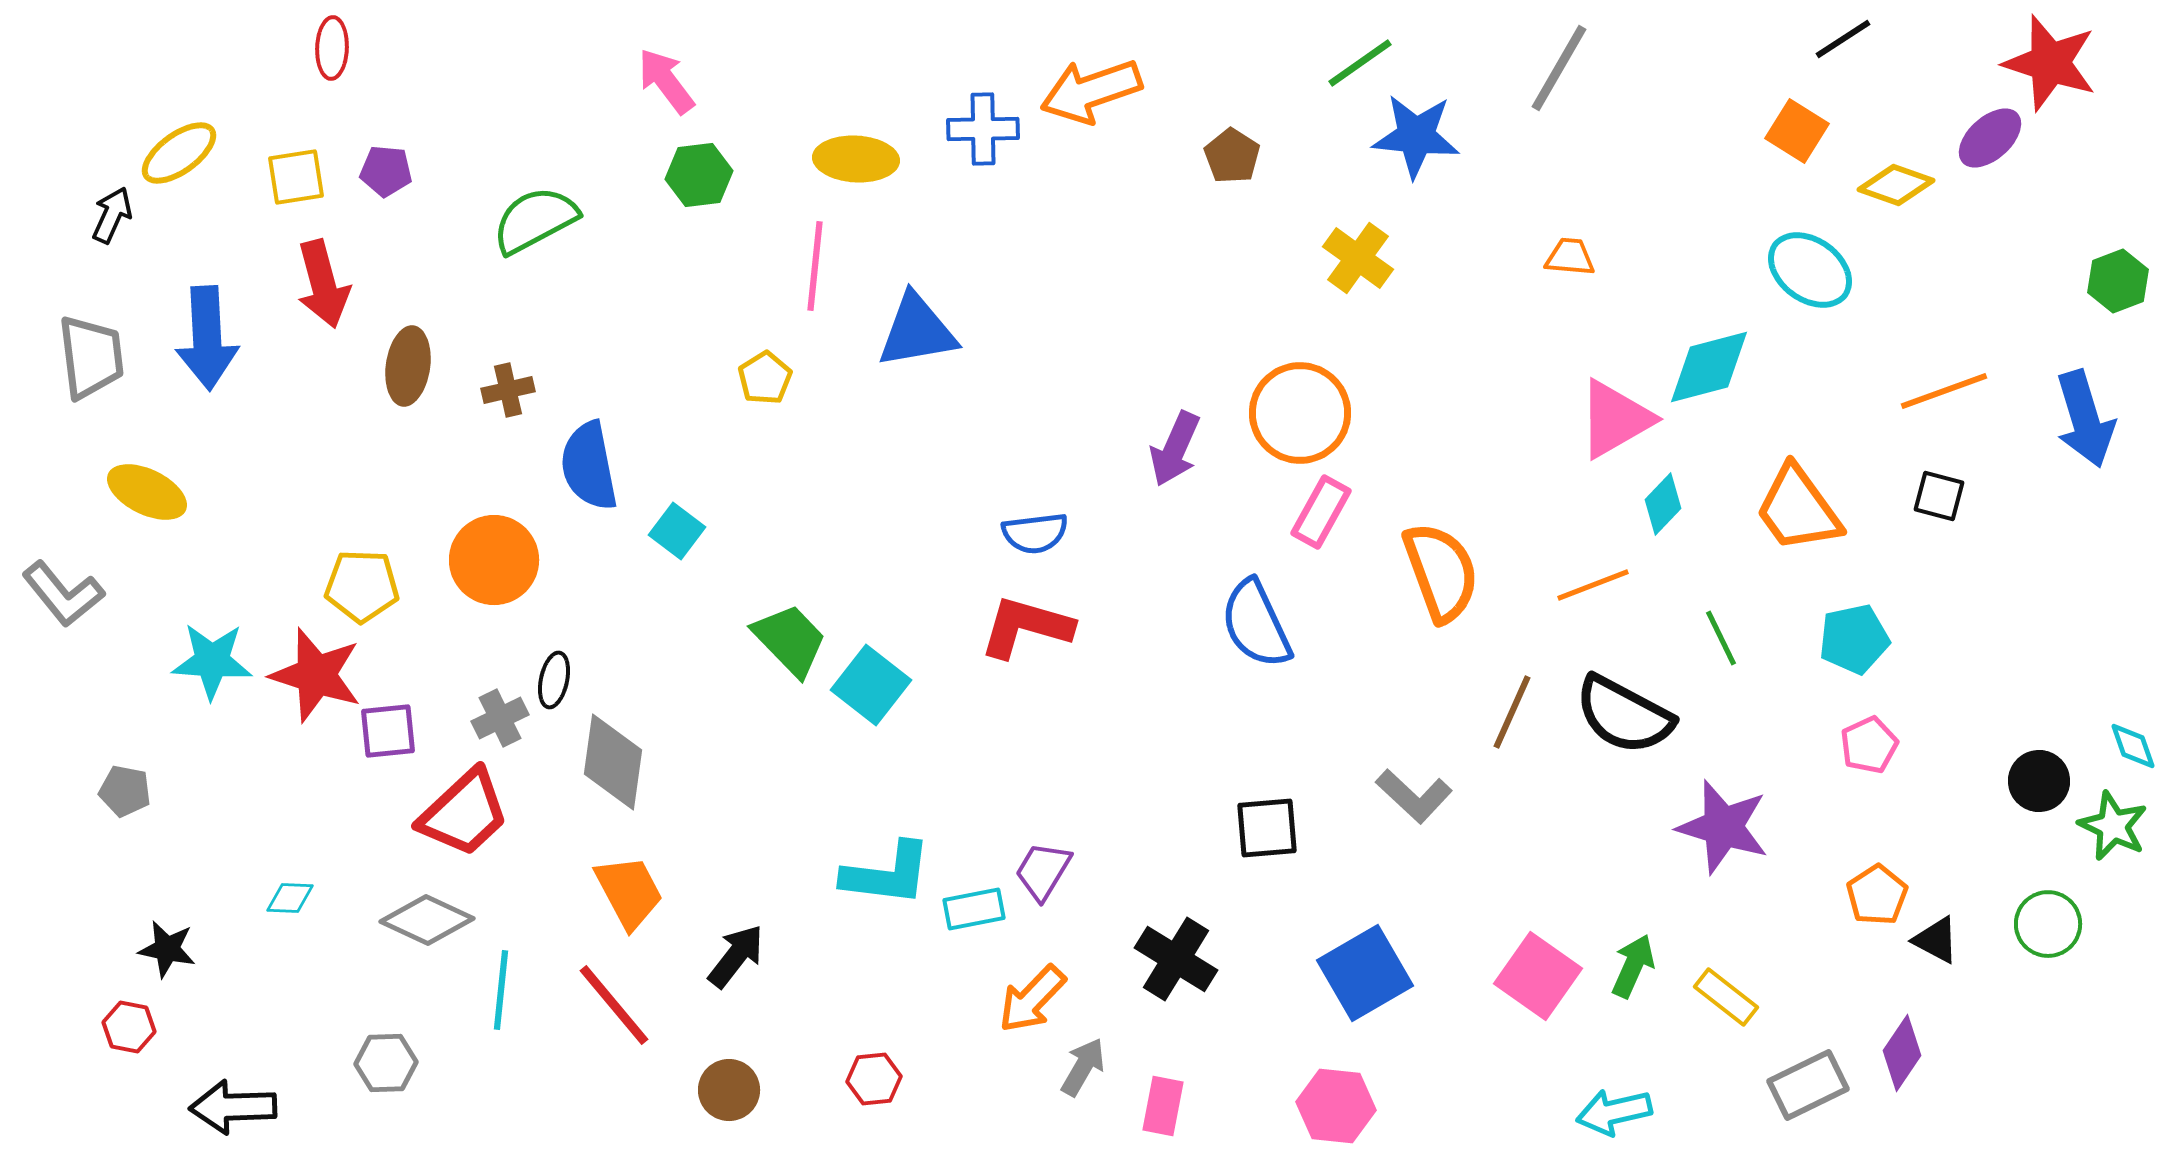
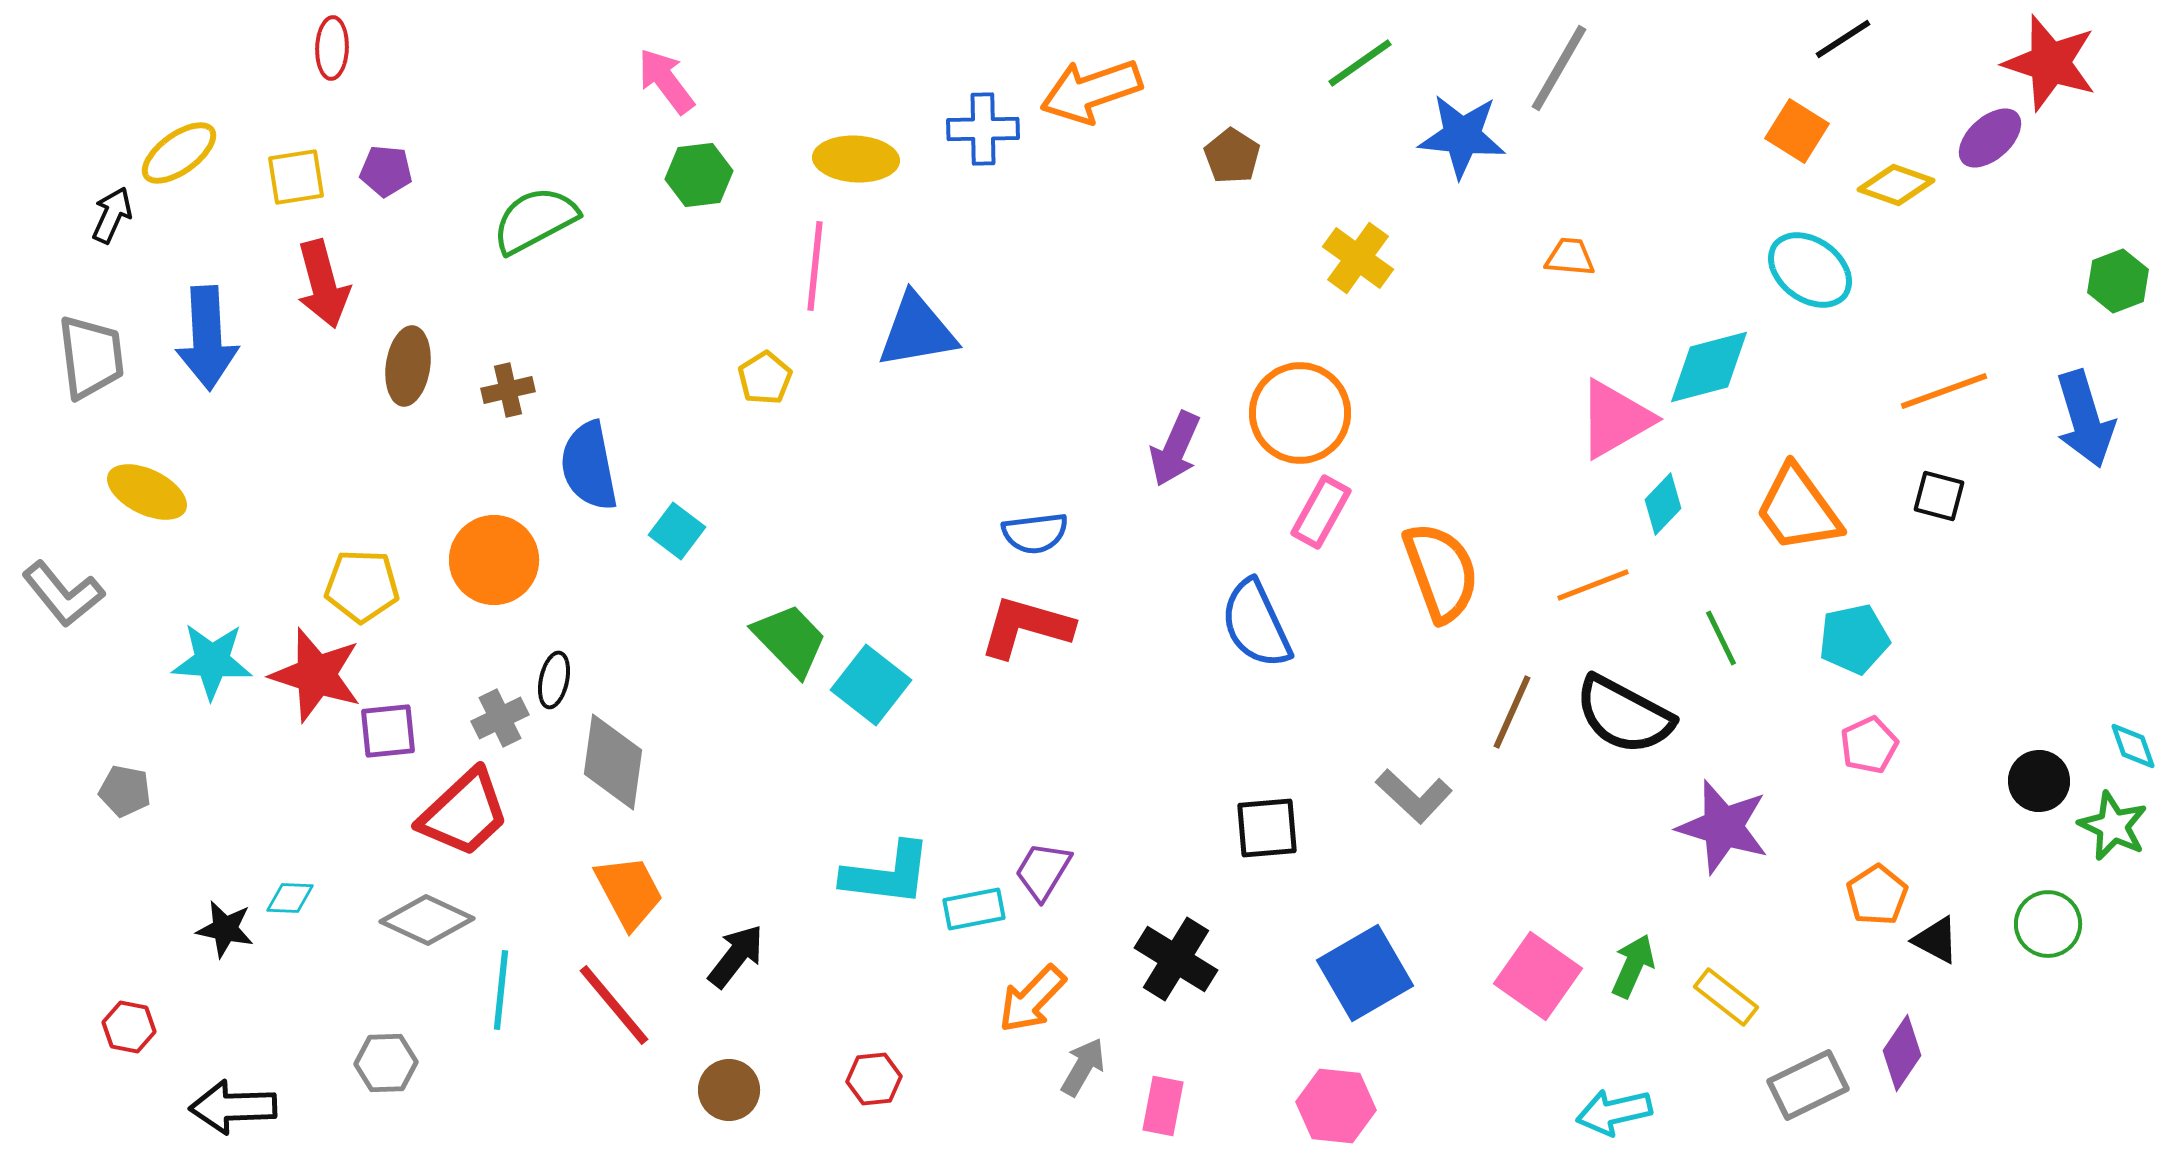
blue star at (1416, 136): moved 46 px right
black star at (167, 949): moved 58 px right, 20 px up
